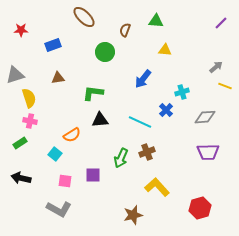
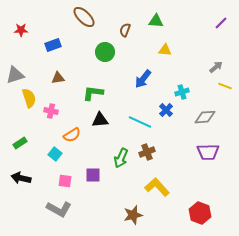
pink cross: moved 21 px right, 10 px up
red hexagon: moved 5 px down; rotated 25 degrees counterclockwise
